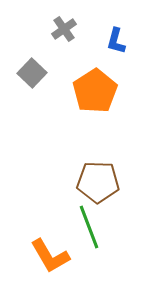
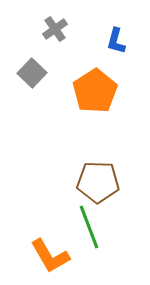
gray cross: moved 9 px left
